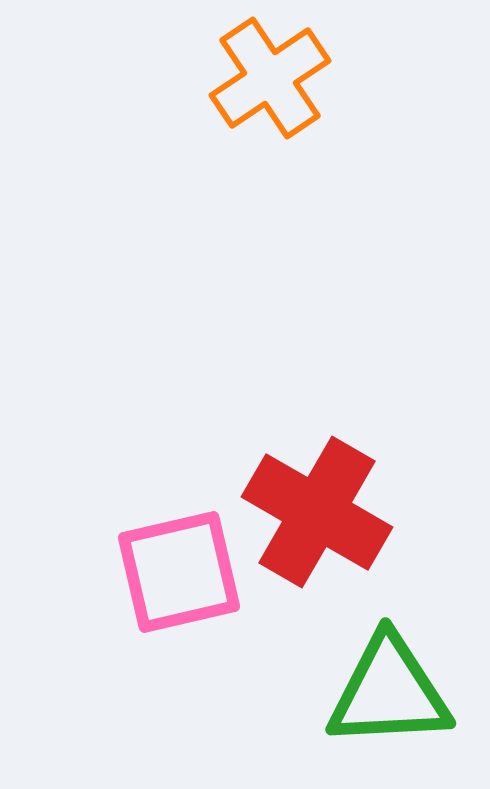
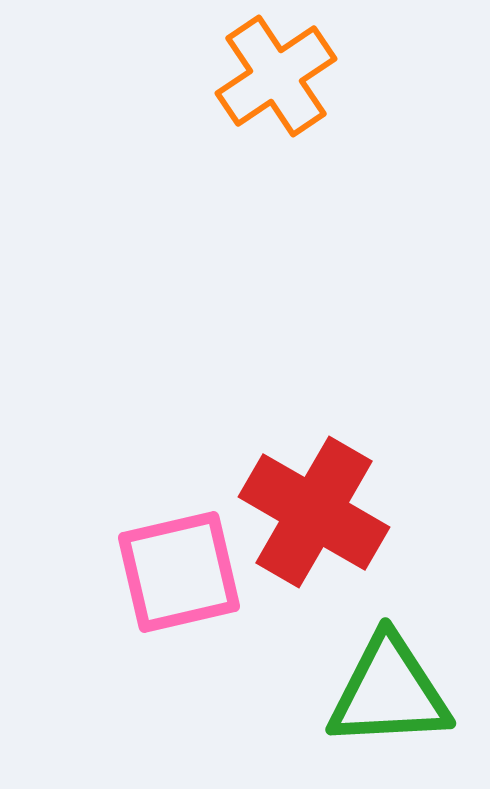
orange cross: moved 6 px right, 2 px up
red cross: moved 3 px left
